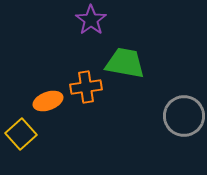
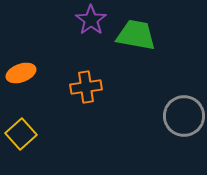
green trapezoid: moved 11 px right, 28 px up
orange ellipse: moved 27 px left, 28 px up
